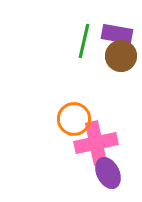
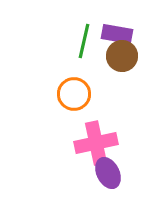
brown circle: moved 1 px right
orange circle: moved 25 px up
